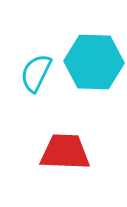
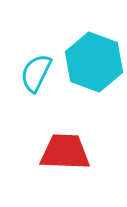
cyan hexagon: rotated 18 degrees clockwise
